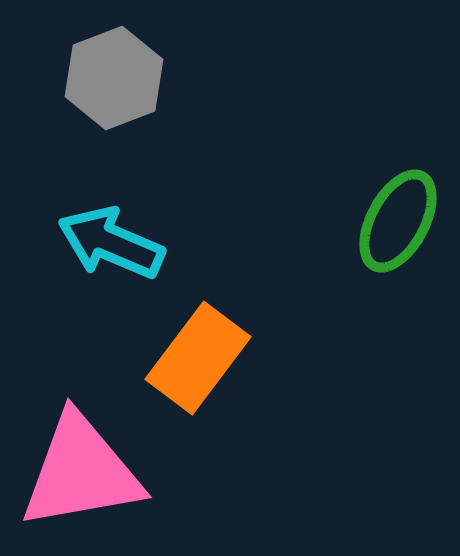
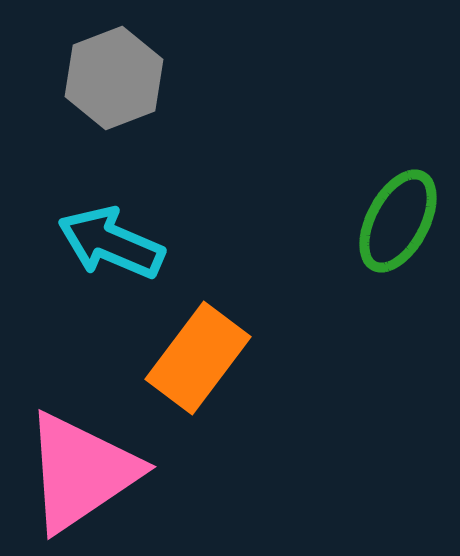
pink triangle: rotated 24 degrees counterclockwise
